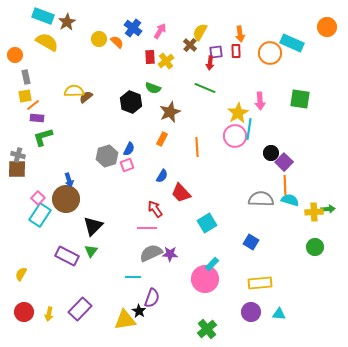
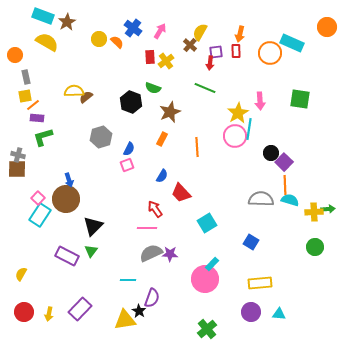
orange arrow at (240, 34): rotated 21 degrees clockwise
gray hexagon at (107, 156): moved 6 px left, 19 px up
cyan line at (133, 277): moved 5 px left, 3 px down
